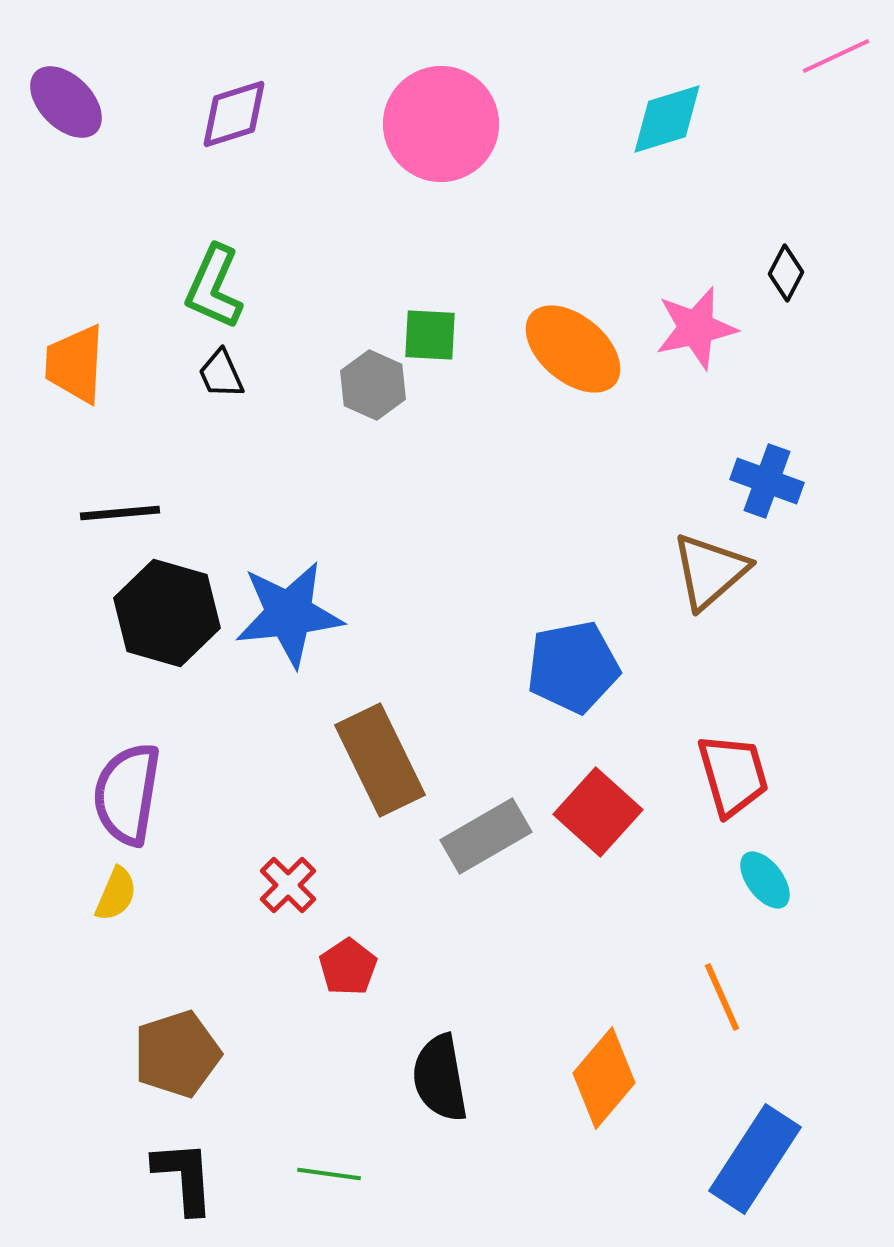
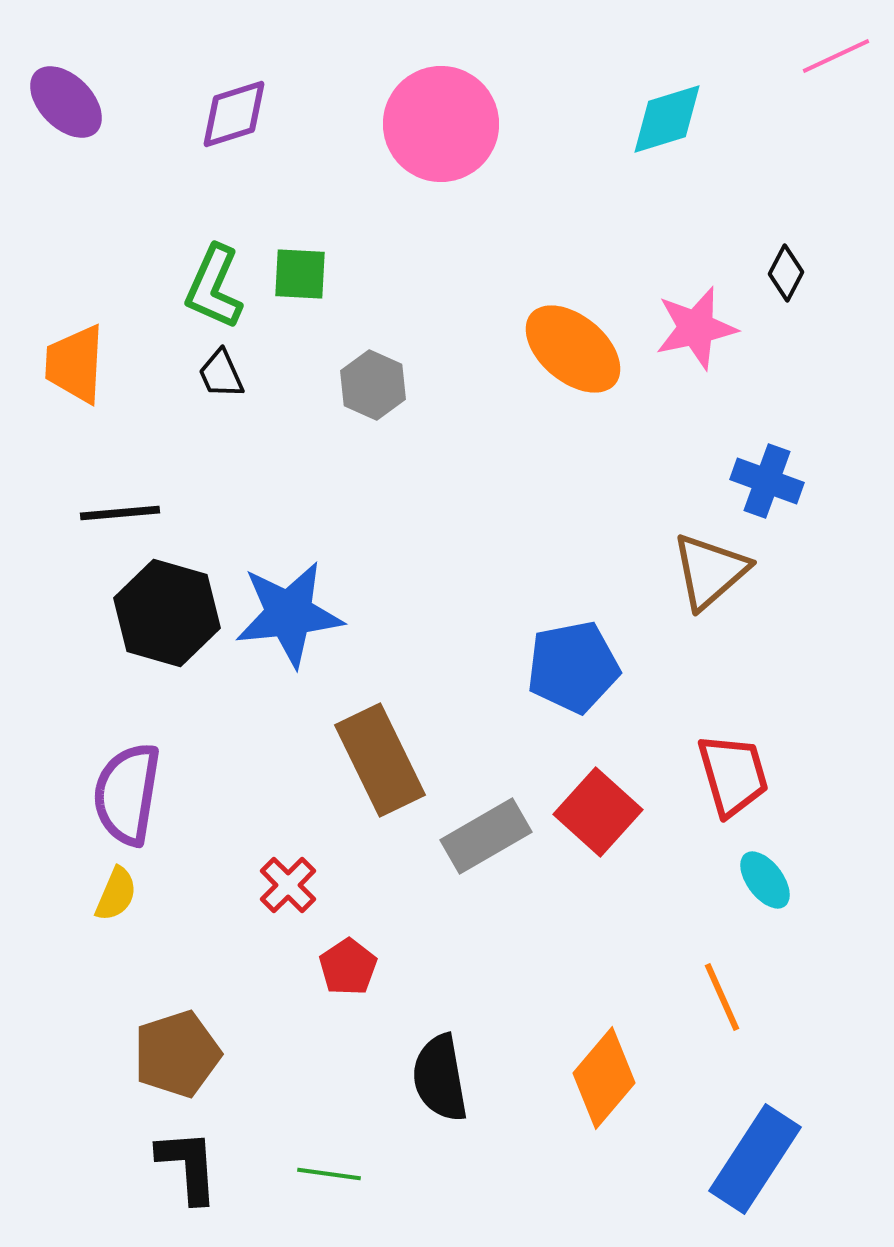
green square: moved 130 px left, 61 px up
black L-shape: moved 4 px right, 11 px up
